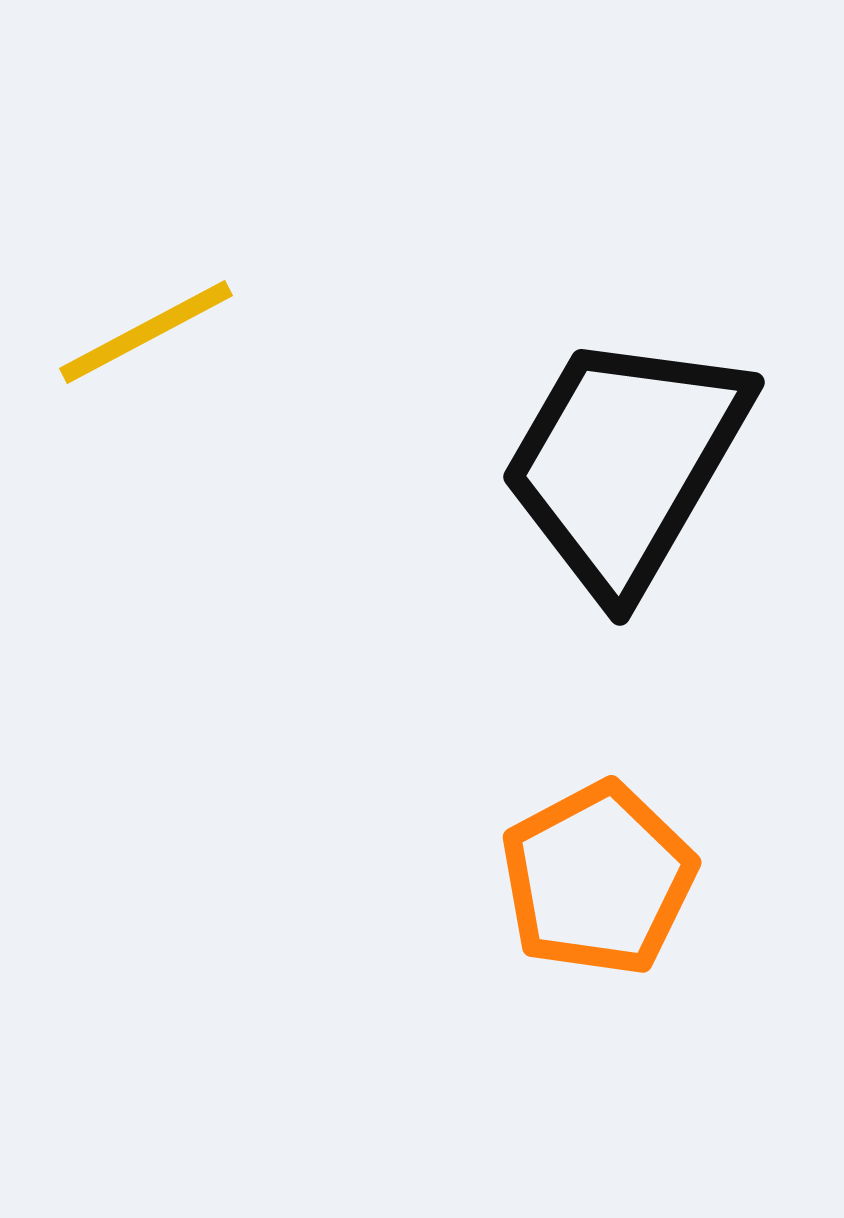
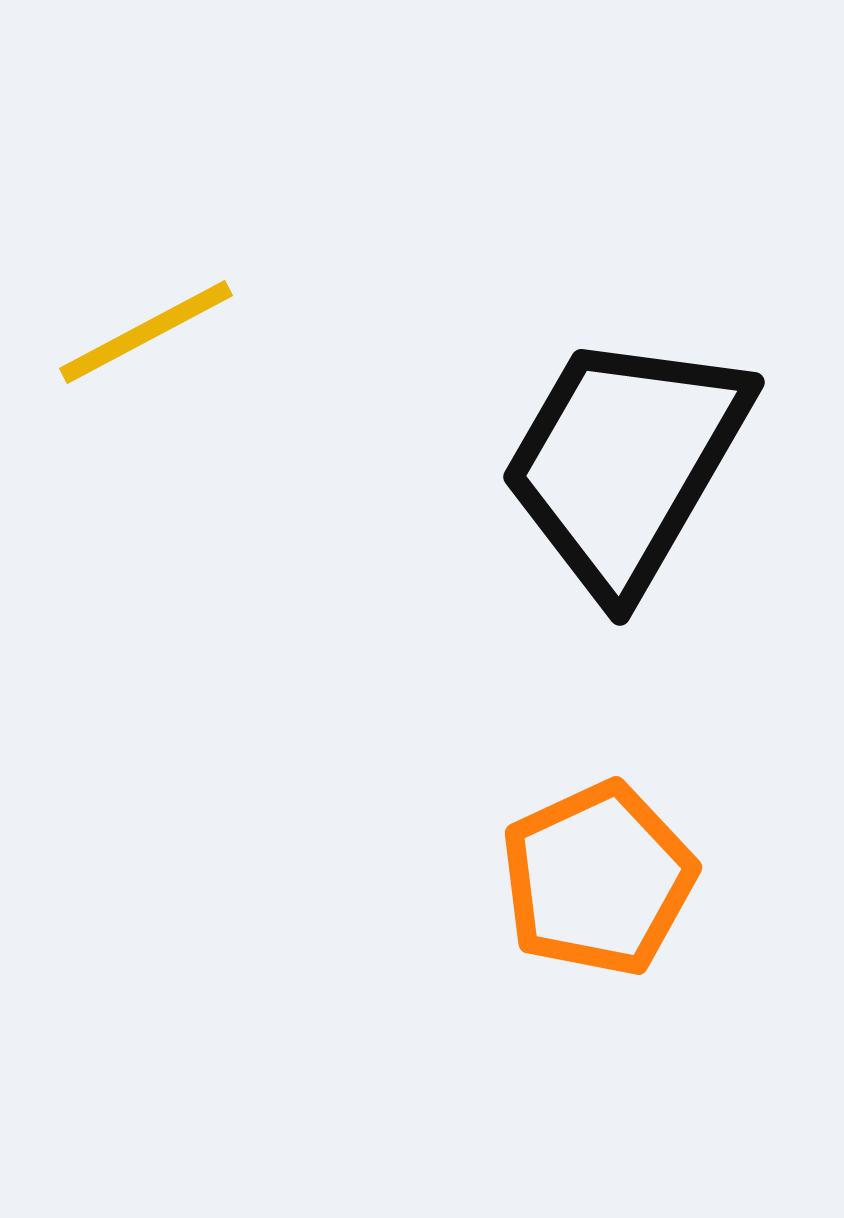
orange pentagon: rotated 3 degrees clockwise
